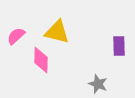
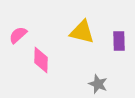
yellow triangle: moved 25 px right
pink semicircle: moved 2 px right, 1 px up
purple rectangle: moved 5 px up
